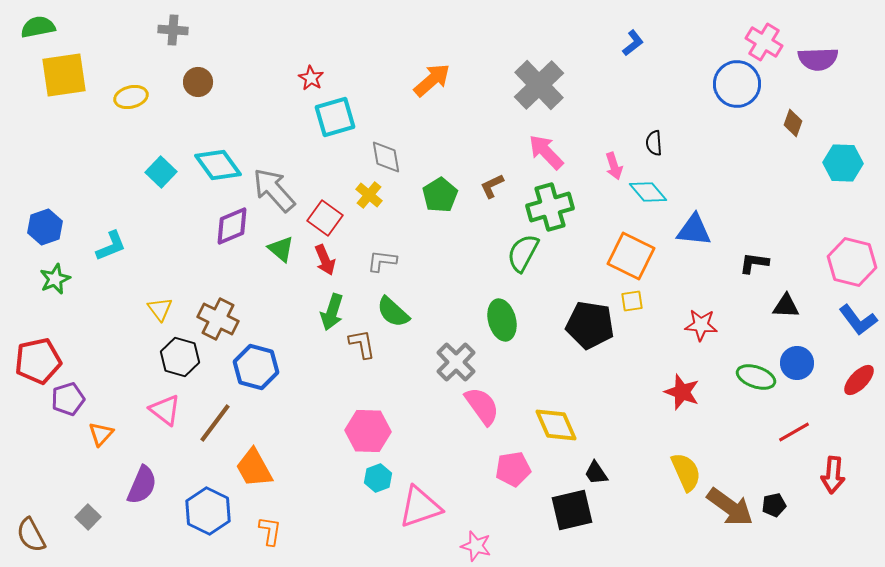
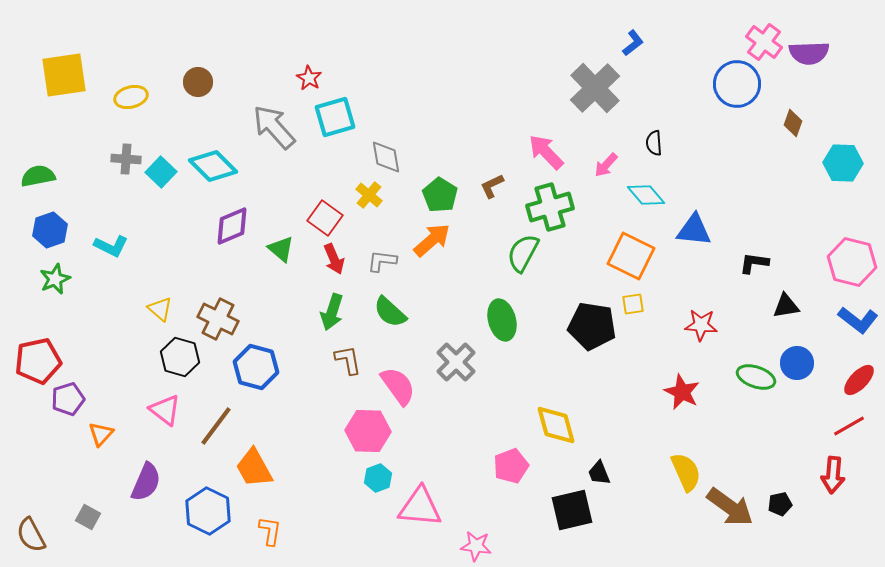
green semicircle at (38, 27): moved 149 px down
gray cross at (173, 30): moved 47 px left, 129 px down
pink cross at (764, 42): rotated 6 degrees clockwise
purple semicircle at (818, 59): moved 9 px left, 6 px up
red star at (311, 78): moved 2 px left
orange arrow at (432, 80): moved 160 px down
gray cross at (539, 85): moved 56 px right, 3 px down
cyan diamond at (218, 165): moved 5 px left, 1 px down; rotated 9 degrees counterclockwise
pink arrow at (614, 166): moved 8 px left, 1 px up; rotated 60 degrees clockwise
gray arrow at (274, 190): moved 63 px up
cyan diamond at (648, 192): moved 2 px left, 3 px down
green pentagon at (440, 195): rotated 8 degrees counterclockwise
blue hexagon at (45, 227): moved 5 px right, 3 px down
cyan L-shape at (111, 246): rotated 48 degrees clockwise
red arrow at (325, 260): moved 9 px right, 1 px up
yellow square at (632, 301): moved 1 px right, 3 px down
black triangle at (786, 306): rotated 12 degrees counterclockwise
yellow triangle at (160, 309): rotated 12 degrees counterclockwise
green semicircle at (393, 312): moved 3 px left
blue L-shape at (858, 320): rotated 15 degrees counterclockwise
black pentagon at (590, 325): moved 2 px right, 1 px down
brown L-shape at (362, 344): moved 14 px left, 16 px down
red star at (682, 392): rotated 6 degrees clockwise
pink semicircle at (482, 406): moved 84 px left, 20 px up
brown line at (215, 423): moved 1 px right, 3 px down
yellow diamond at (556, 425): rotated 9 degrees clockwise
red line at (794, 432): moved 55 px right, 6 px up
pink pentagon at (513, 469): moved 2 px left, 3 px up; rotated 12 degrees counterclockwise
black trapezoid at (596, 473): moved 3 px right; rotated 12 degrees clockwise
purple semicircle at (142, 485): moved 4 px right, 3 px up
black pentagon at (774, 505): moved 6 px right, 1 px up
pink triangle at (420, 507): rotated 24 degrees clockwise
gray square at (88, 517): rotated 15 degrees counterclockwise
pink star at (476, 546): rotated 8 degrees counterclockwise
